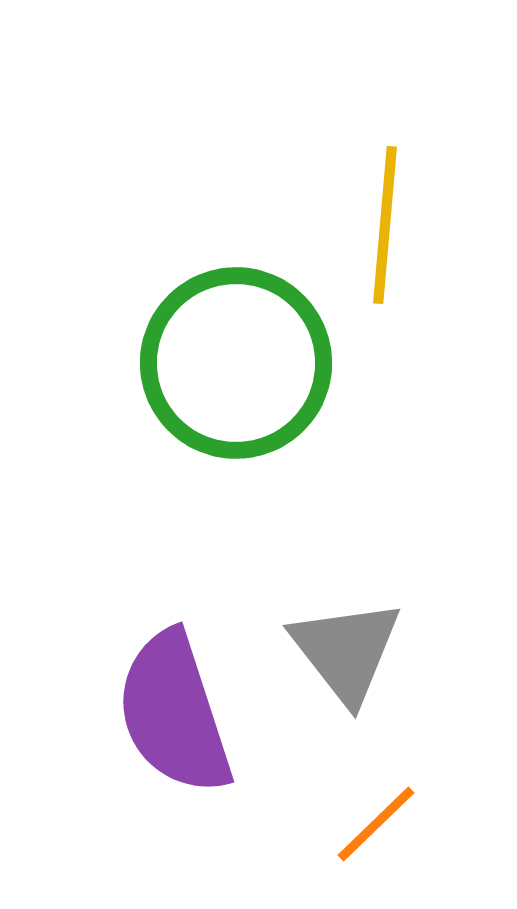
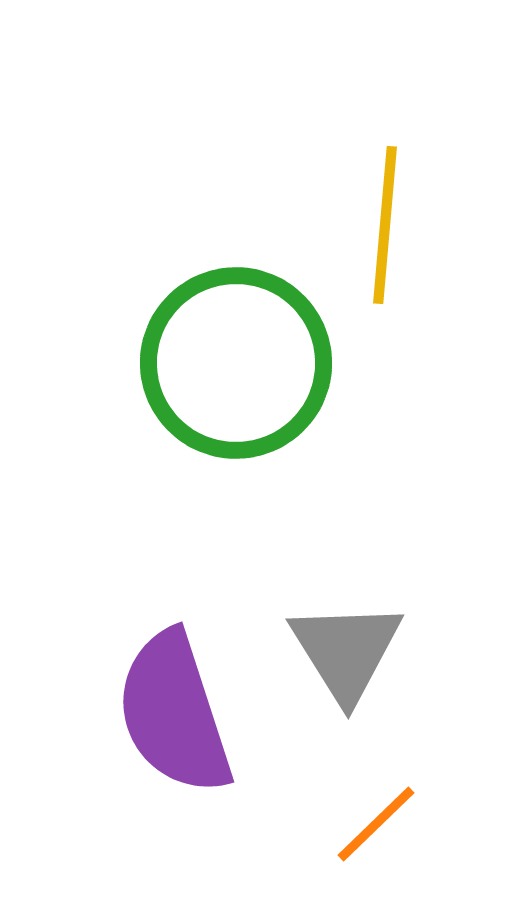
gray triangle: rotated 6 degrees clockwise
